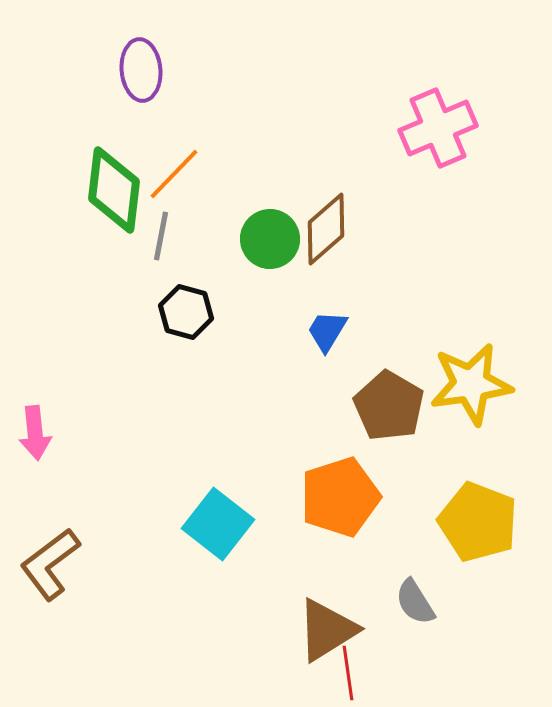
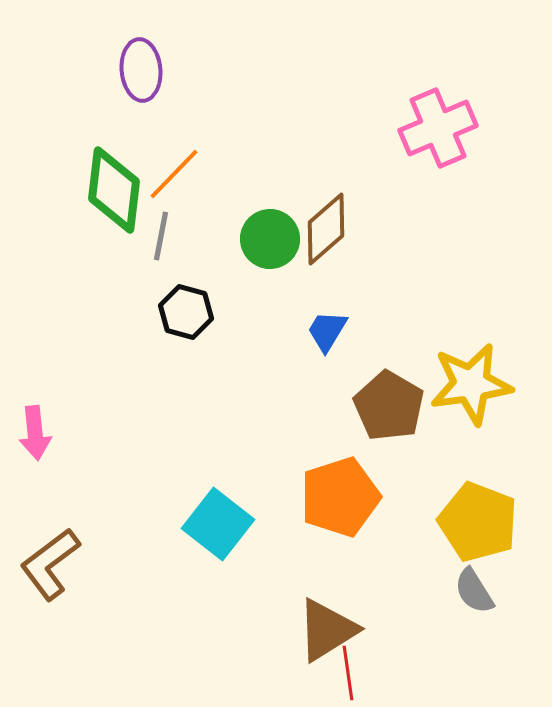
gray semicircle: moved 59 px right, 11 px up
